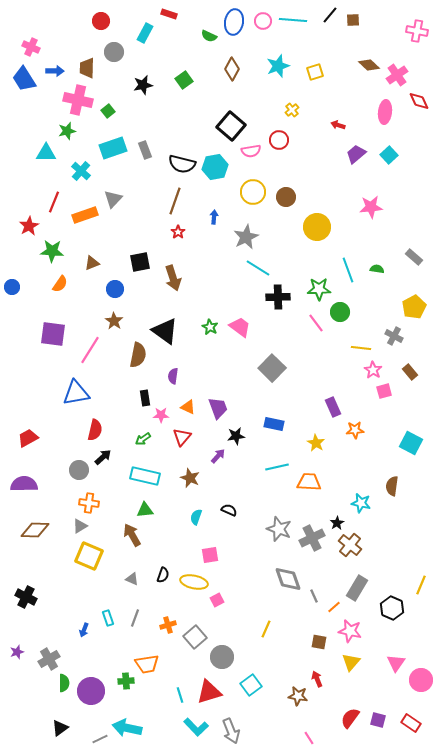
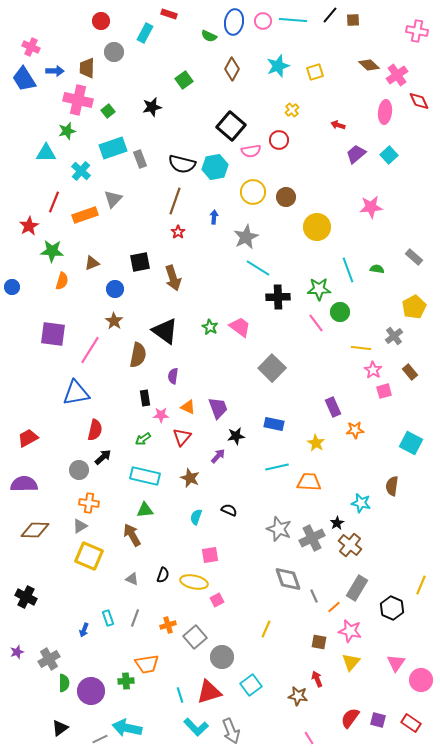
black star at (143, 85): moved 9 px right, 22 px down
gray rectangle at (145, 150): moved 5 px left, 9 px down
orange semicircle at (60, 284): moved 2 px right, 3 px up; rotated 18 degrees counterclockwise
gray cross at (394, 336): rotated 24 degrees clockwise
